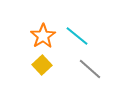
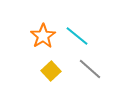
yellow square: moved 9 px right, 6 px down
